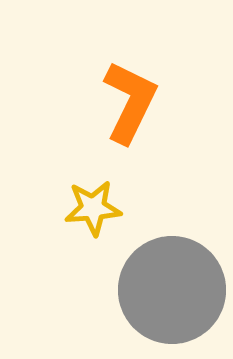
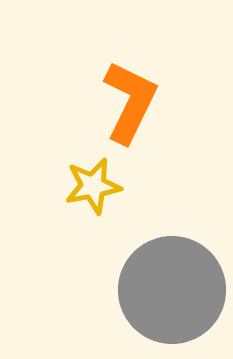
yellow star: moved 22 px up; rotated 6 degrees counterclockwise
